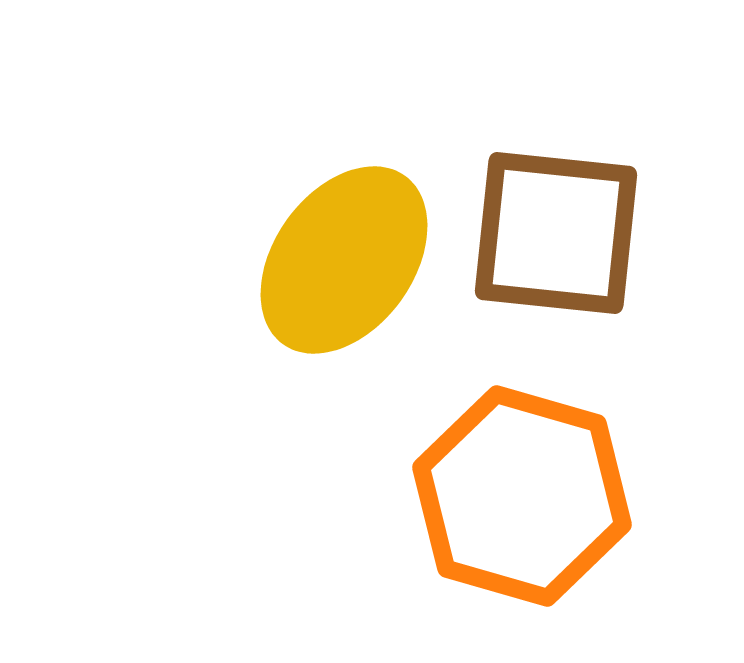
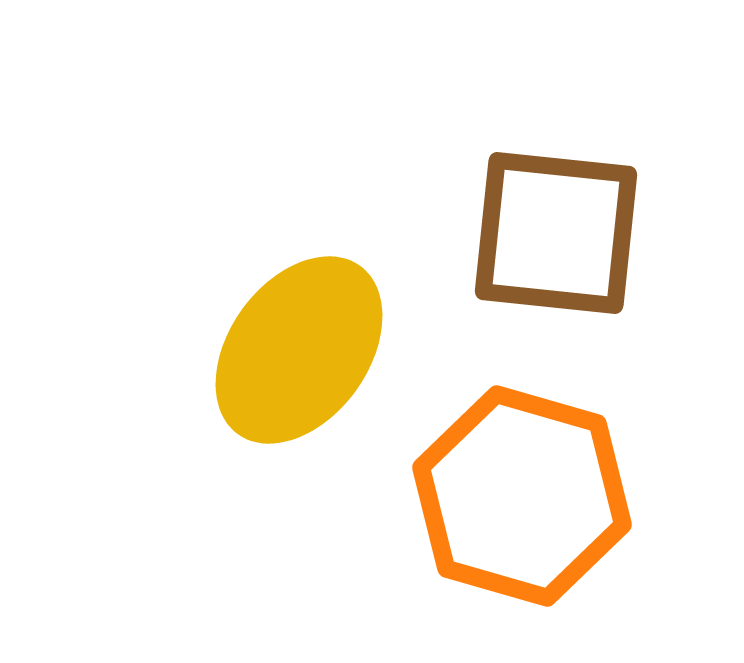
yellow ellipse: moved 45 px left, 90 px down
